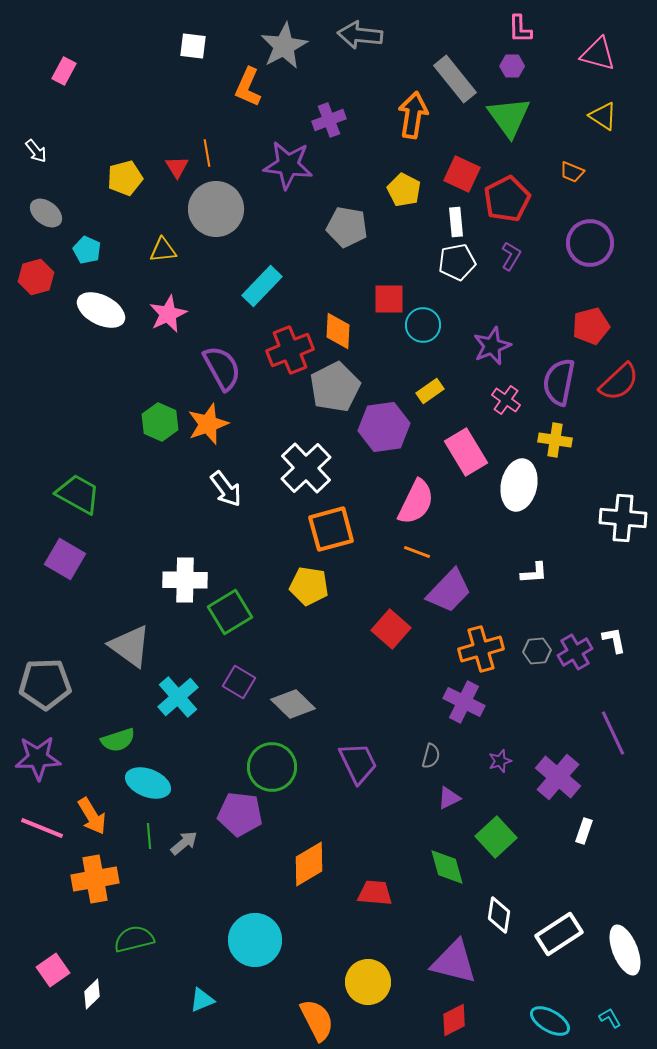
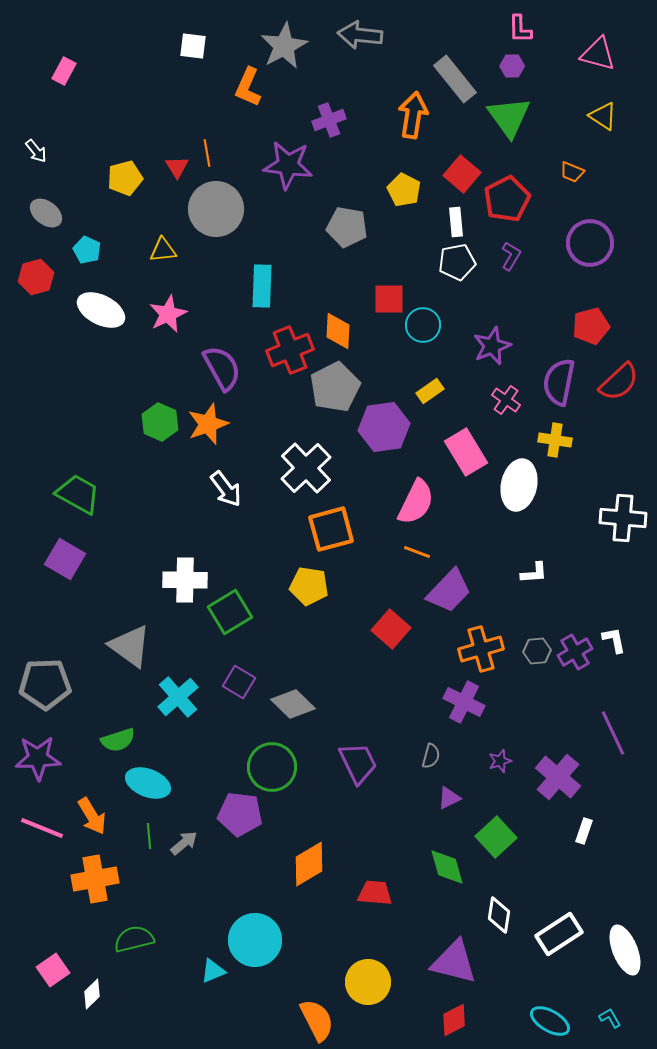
red square at (462, 174): rotated 15 degrees clockwise
cyan rectangle at (262, 286): rotated 42 degrees counterclockwise
cyan triangle at (202, 1000): moved 11 px right, 29 px up
